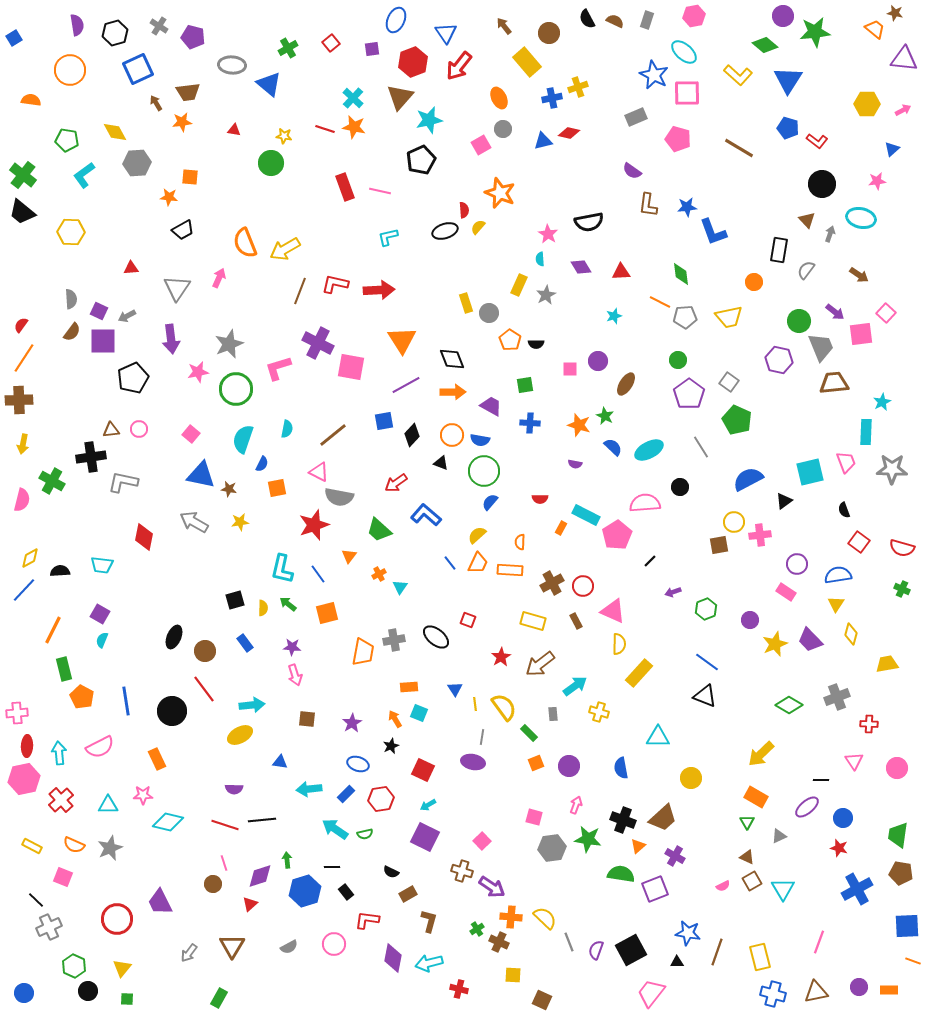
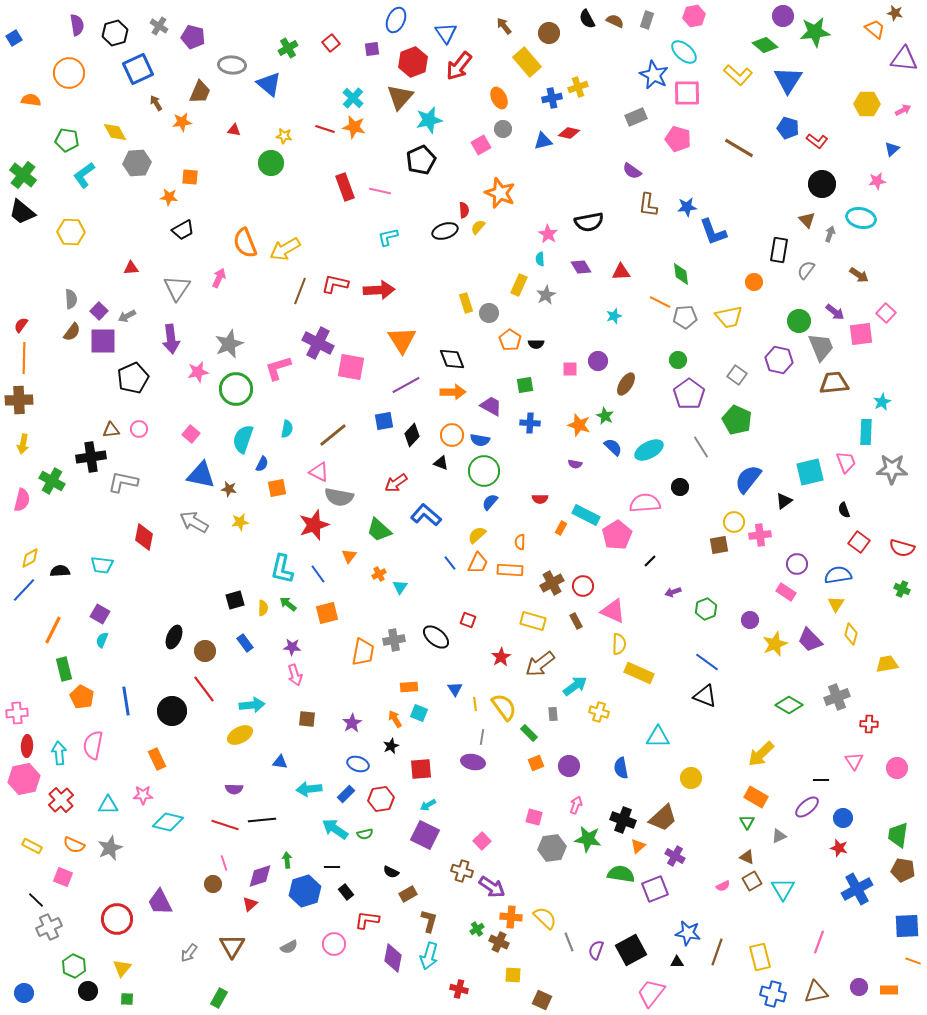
orange circle at (70, 70): moved 1 px left, 3 px down
brown trapezoid at (188, 92): moved 12 px right; rotated 60 degrees counterclockwise
purple square at (99, 311): rotated 18 degrees clockwise
orange line at (24, 358): rotated 32 degrees counterclockwise
gray square at (729, 382): moved 8 px right, 7 px up
blue semicircle at (748, 479): rotated 24 degrees counterclockwise
yellow rectangle at (639, 673): rotated 72 degrees clockwise
pink semicircle at (100, 747): moved 7 px left, 2 px up; rotated 128 degrees clockwise
red square at (423, 770): moved 2 px left, 1 px up; rotated 30 degrees counterclockwise
purple square at (425, 837): moved 2 px up
brown pentagon at (901, 873): moved 2 px right, 3 px up
cyan arrow at (429, 963): moved 7 px up; rotated 60 degrees counterclockwise
